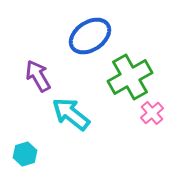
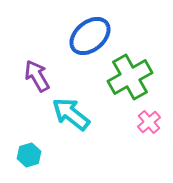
blue ellipse: rotated 6 degrees counterclockwise
purple arrow: moved 1 px left
pink cross: moved 3 px left, 9 px down
cyan hexagon: moved 4 px right, 1 px down
